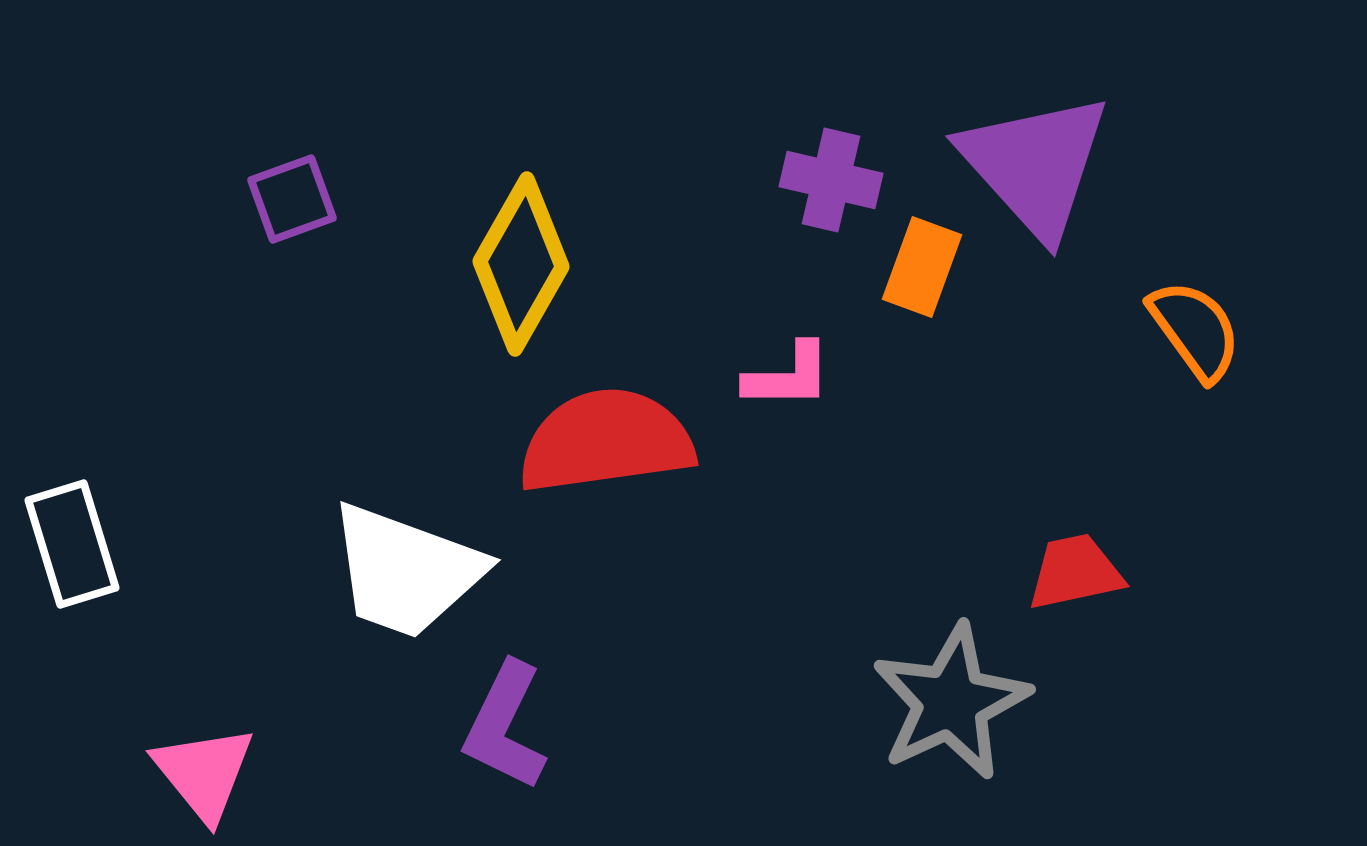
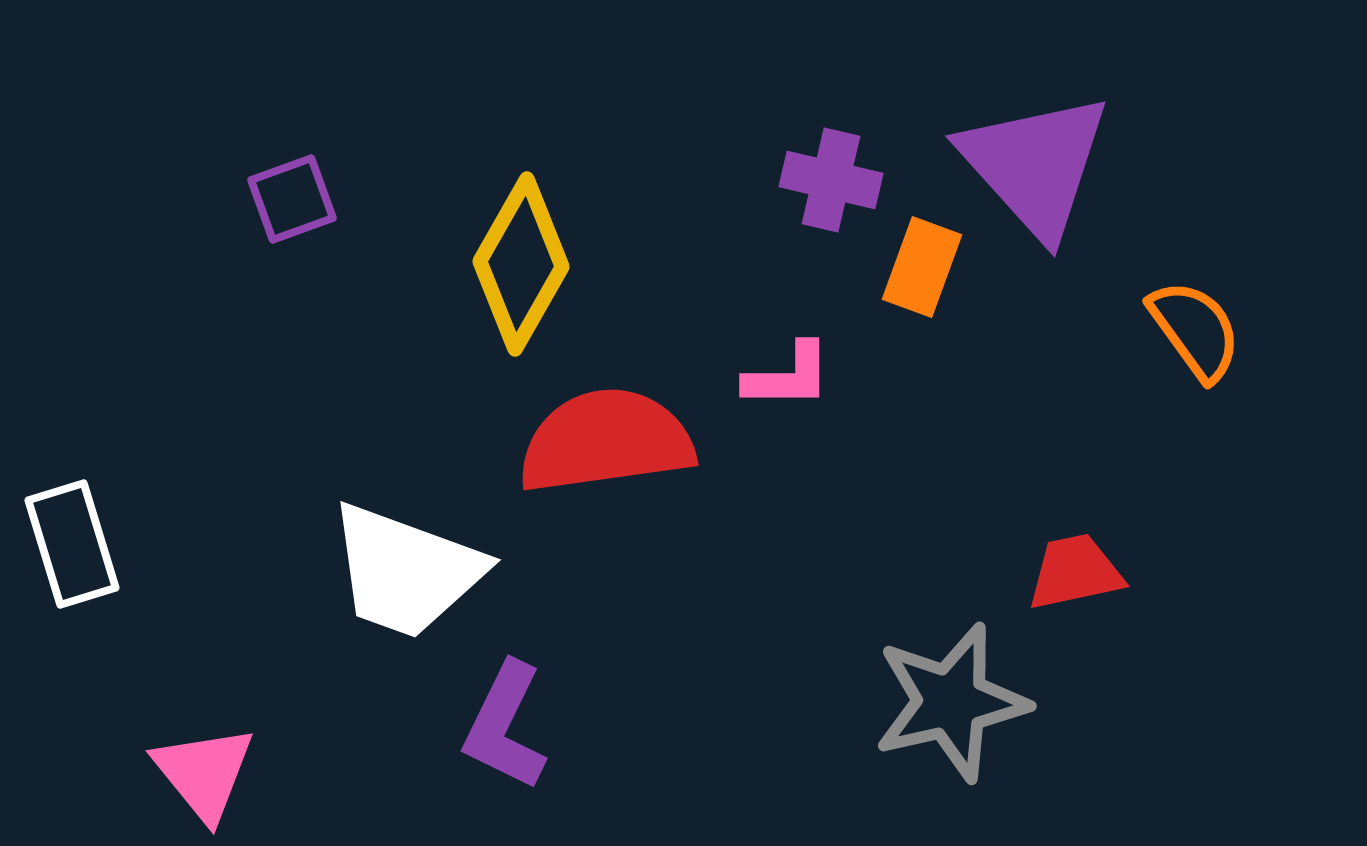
gray star: rotated 12 degrees clockwise
